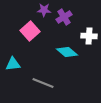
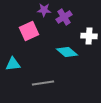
pink square: moved 1 px left; rotated 18 degrees clockwise
gray line: rotated 30 degrees counterclockwise
